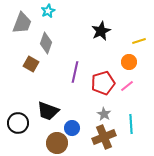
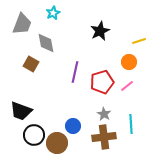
cyan star: moved 5 px right, 2 px down
gray trapezoid: moved 1 px down
black star: moved 1 px left
gray diamond: rotated 30 degrees counterclockwise
red pentagon: moved 1 px left, 1 px up
black trapezoid: moved 27 px left
black circle: moved 16 px right, 12 px down
blue circle: moved 1 px right, 2 px up
brown cross: rotated 15 degrees clockwise
